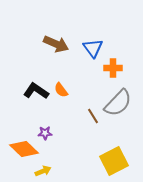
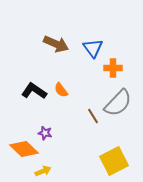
black L-shape: moved 2 px left
purple star: rotated 16 degrees clockwise
